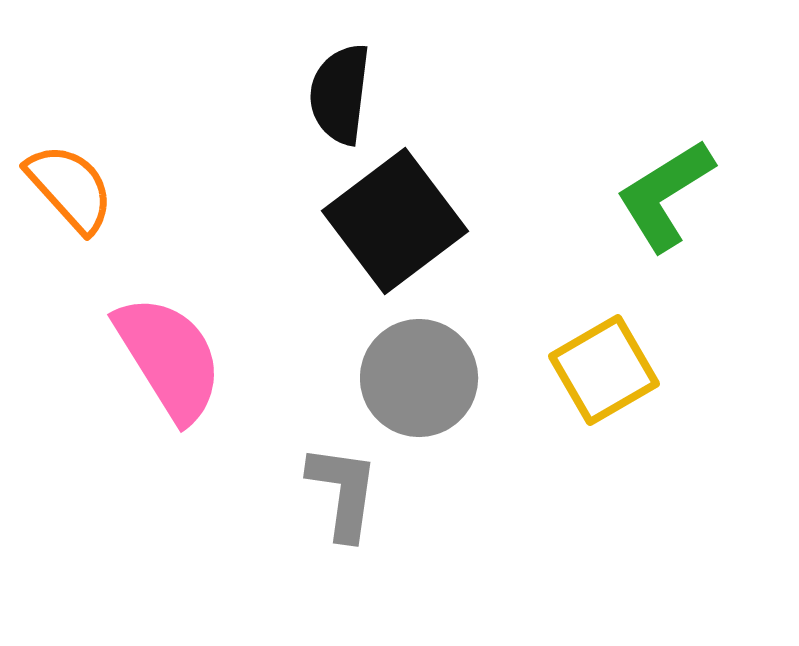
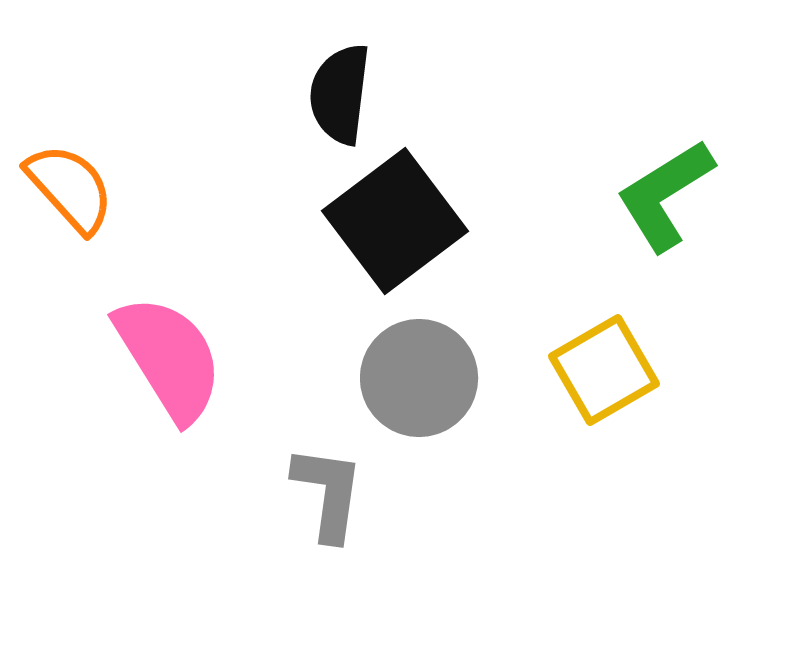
gray L-shape: moved 15 px left, 1 px down
